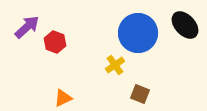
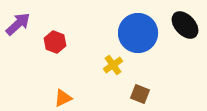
purple arrow: moved 9 px left, 3 px up
yellow cross: moved 2 px left
